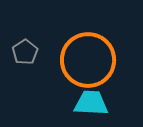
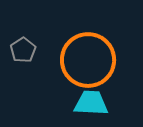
gray pentagon: moved 2 px left, 2 px up
